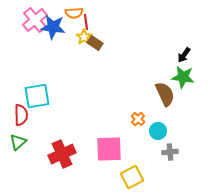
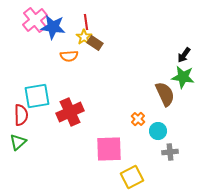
orange semicircle: moved 5 px left, 43 px down
red cross: moved 8 px right, 42 px up
